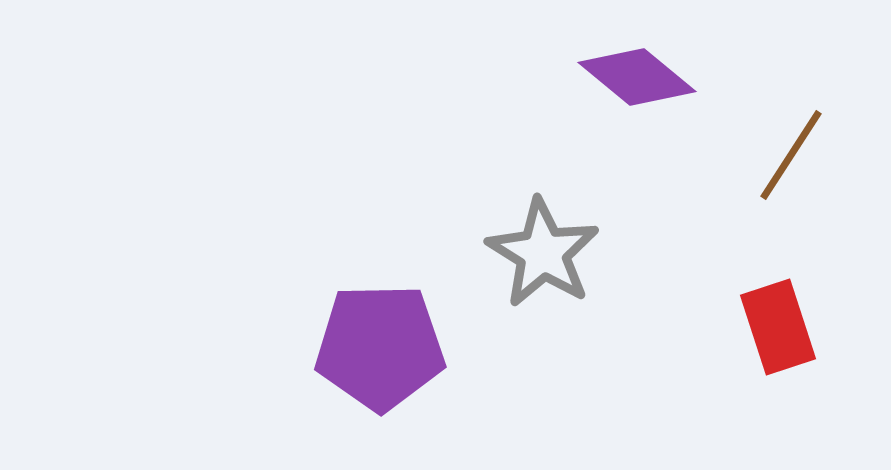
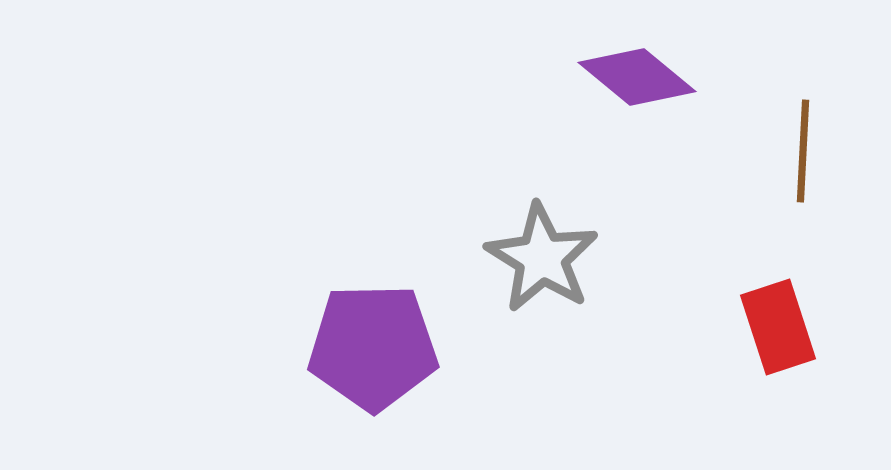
brown line: moved 12 px right, 4 px up; rotated 30 degrees counterclockwise
gray star: moved 1 px left, 5 px down
purple pentagon: moved 7 px left
